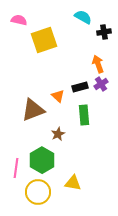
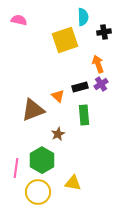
cyan semicircle: rotated 60 degrees clockwise
yellow square: moved 21 px right
